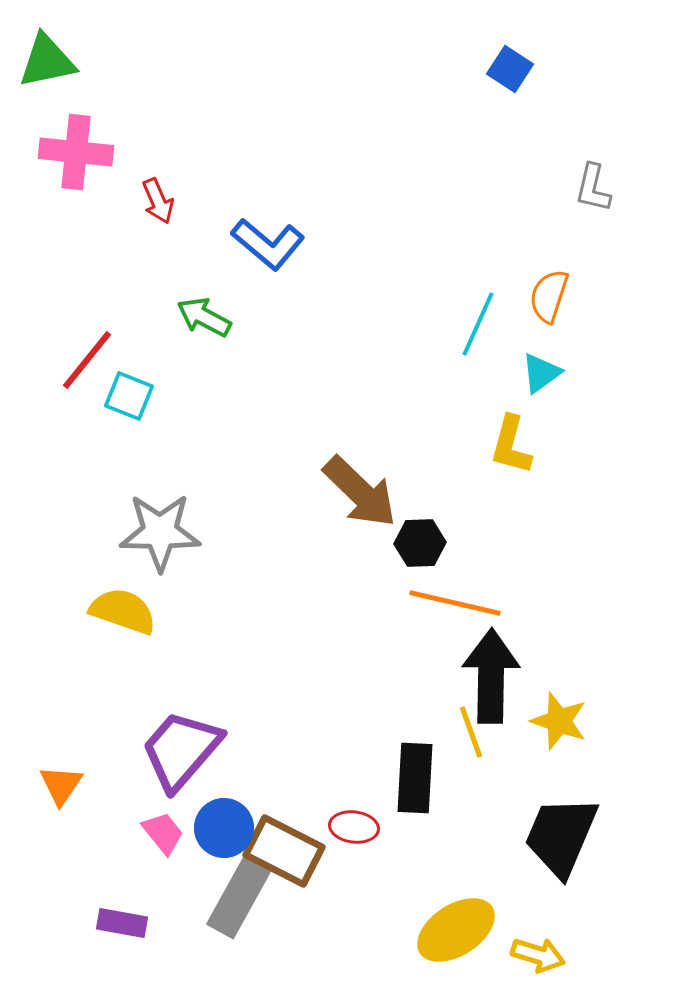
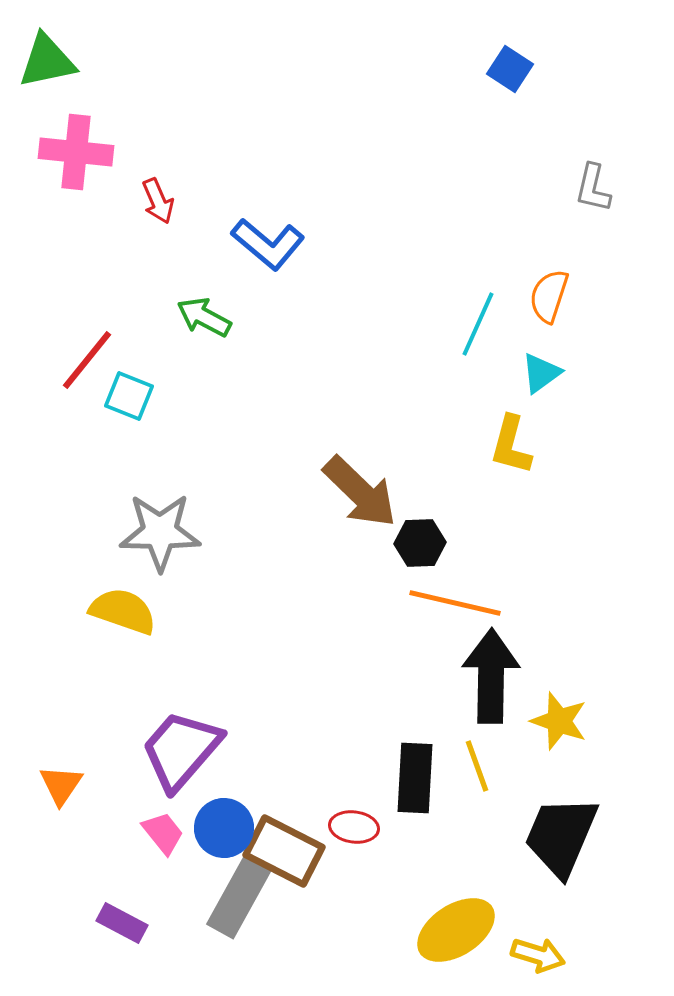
yellow line: moved 6 px right, 34 px down
purple rectangle: rotated 18 degrees clockwise
